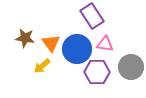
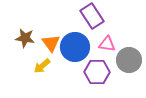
pink triangle: moved 2 px right
blue circle: moved 2 px left, 2 px up
gray circle: moved 2 px left, 7 px up
